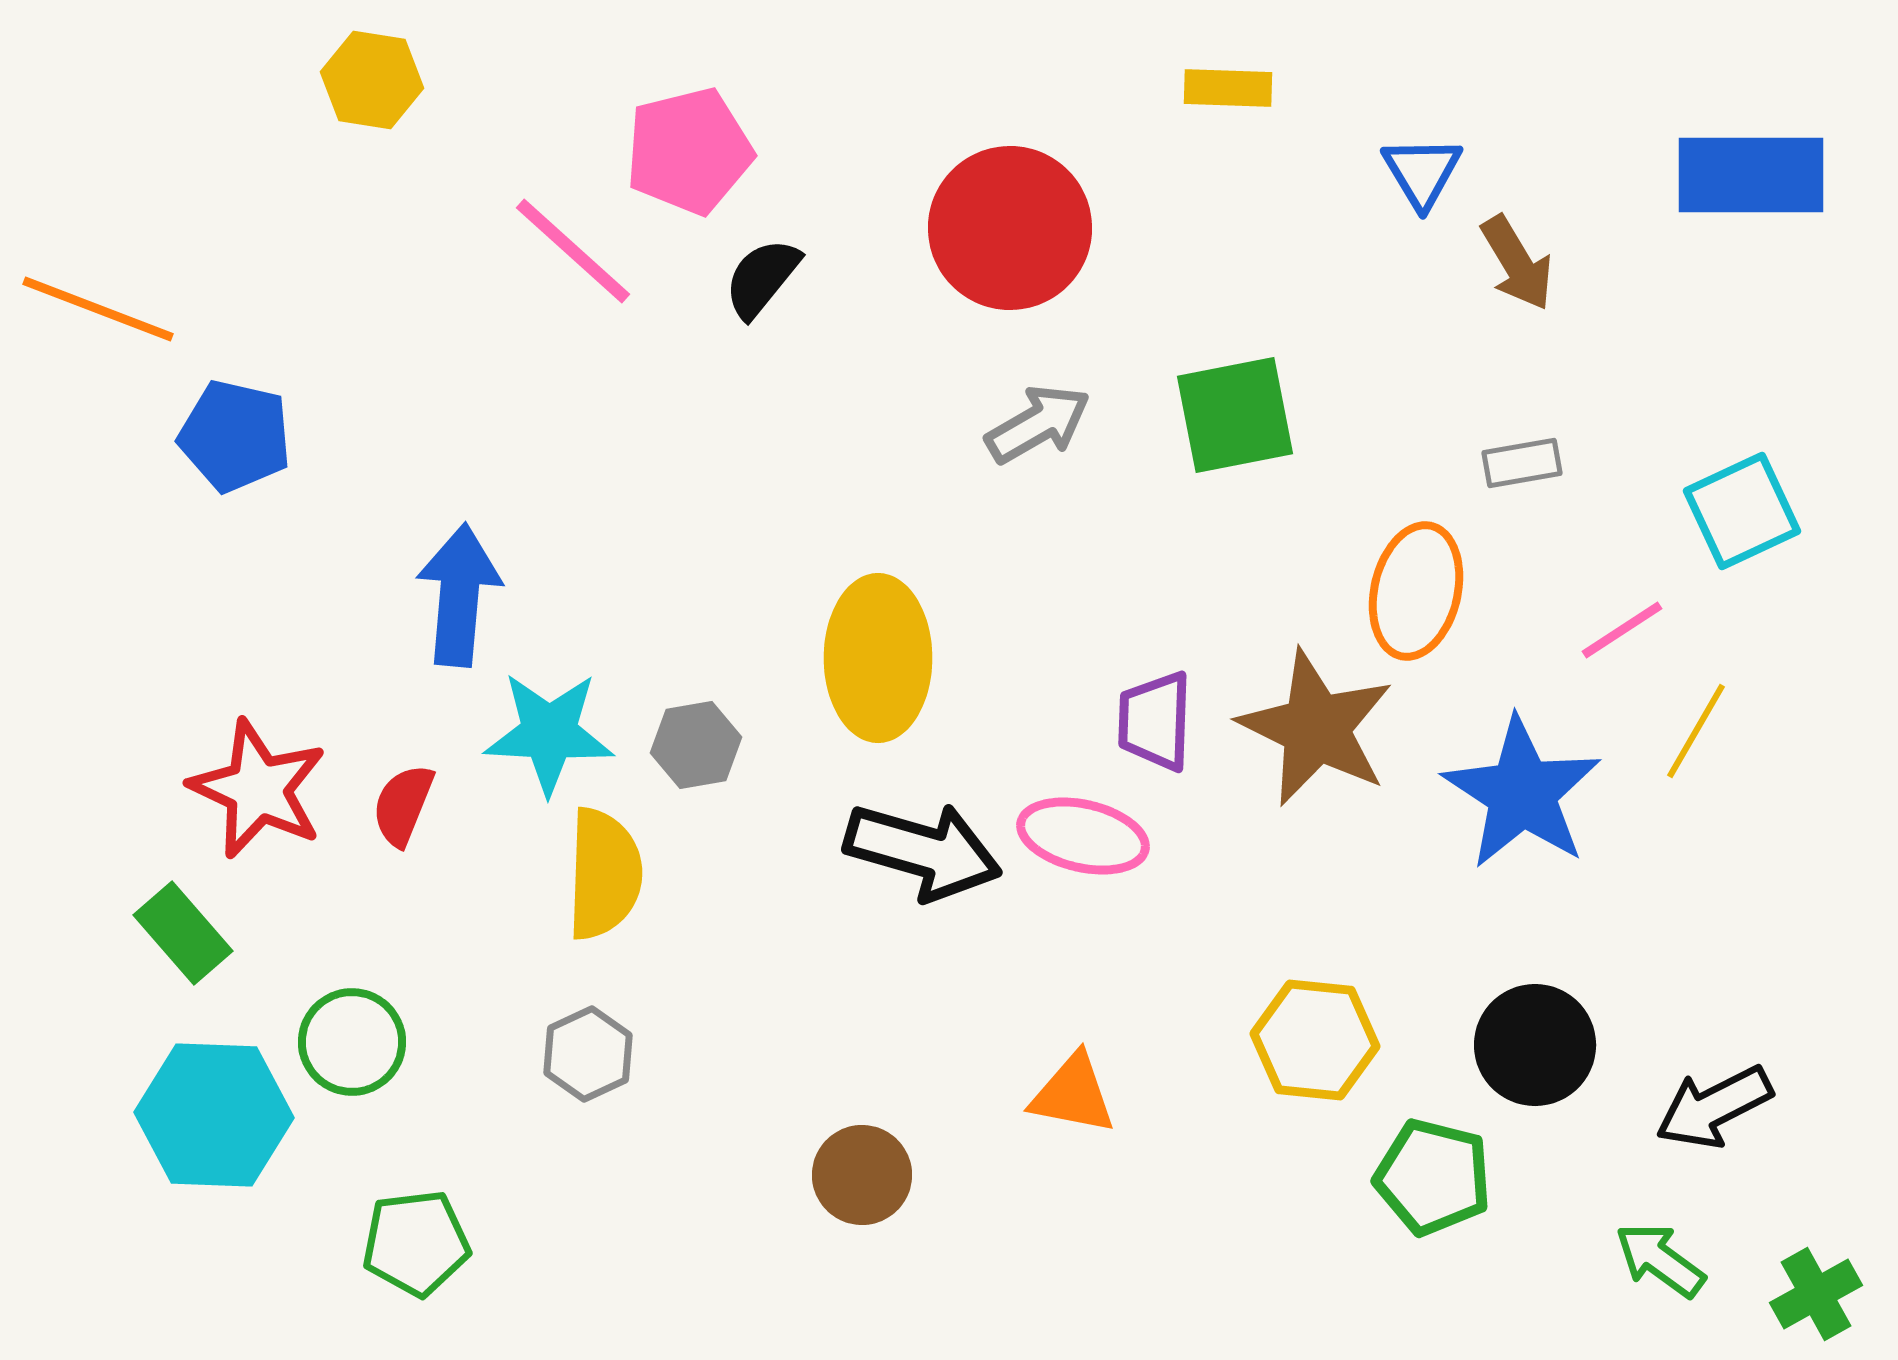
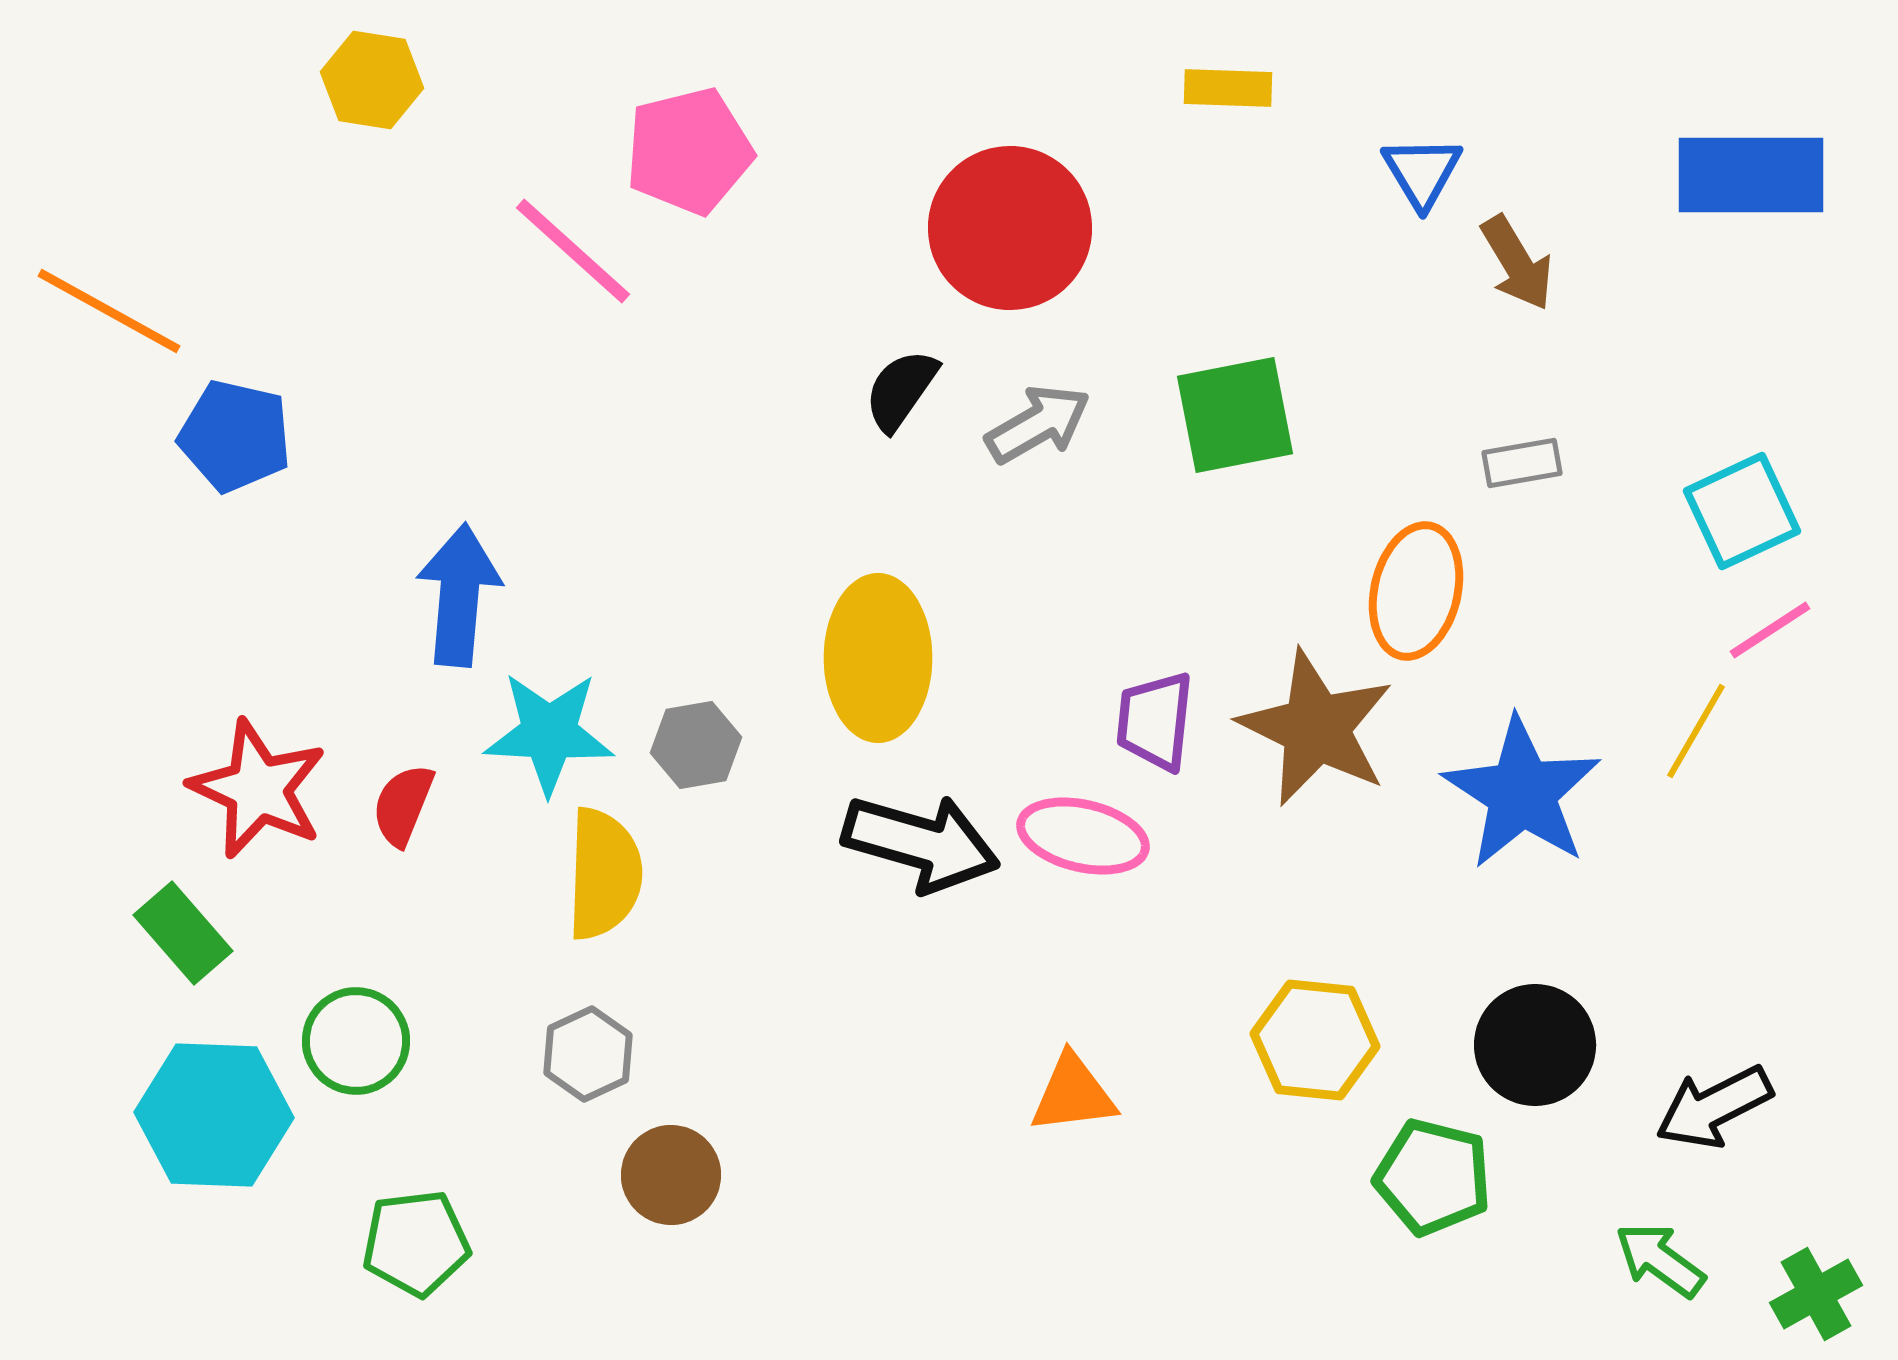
black semicircle at (762, 278): moved 139 px right, 112 px down; rotated 4 degrees counterclockwise
orange line at (98, 309): moved 11 px right, 2 px down; rotated 8 degrees clockwise
pink line at (1622, 630): moved 148 px right
purple trapezoid at (1155, 721): rotated 4 degrees clockwise
black arrow at (923, 851): moved 2 px left, 8 px up
green circle at (352, 1042): moved 4 px right, 1 px up
orange triangle at (1073, 1094): rotated 18 degrees counterclockwise
brown circle at (862, 1175): moved 191 px left
